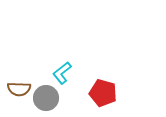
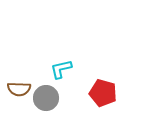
cyan L-shape: moved 1 px left, 4 px up; rotated 25 degrees clockwise
